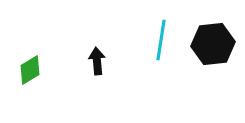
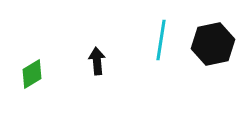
black hexagon: rotated 6 degrees counterclockwise
green diamond: moved 2 px right, 4 px down
